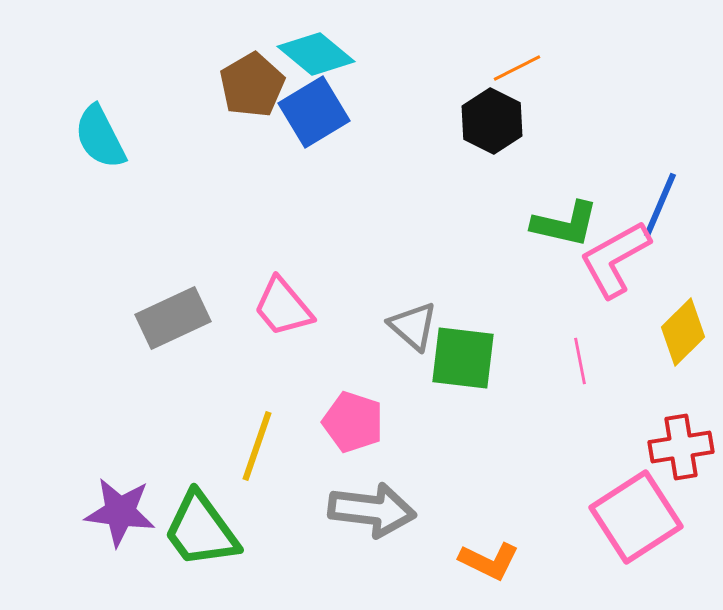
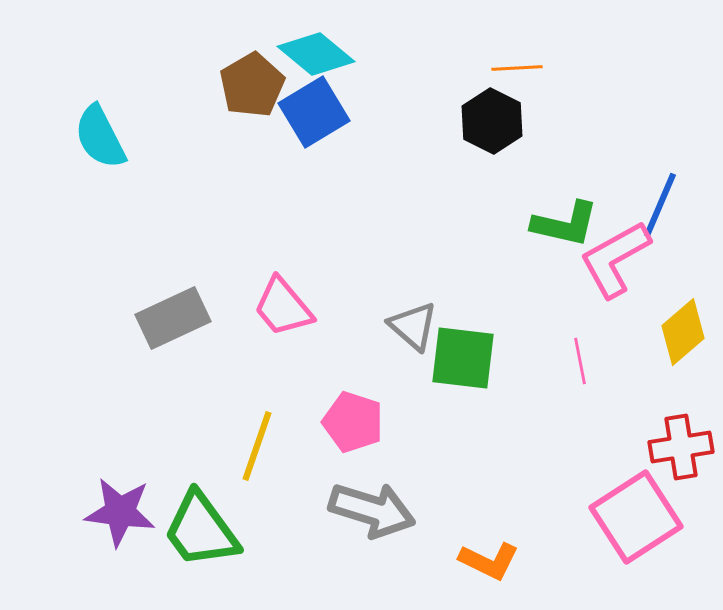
orange line: rotated 24 degrees clockwise
yellow diamond: rotated 4 degrees clockwise
gray arrow: rotated 10 degrees clockwise
